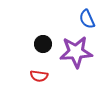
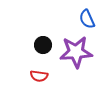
black circle: moved 1 px down
